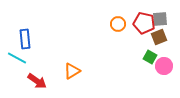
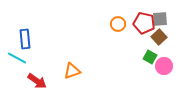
brown square: rotated 21 degrees counterclockwise
orange triangle: rotated 12 degrees clockwise
